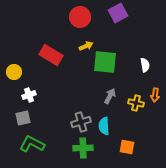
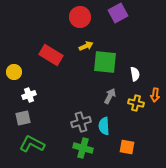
white semicircle: moved 10 px left, 9 px down
green cross: rotated 18 degrees clockwise
